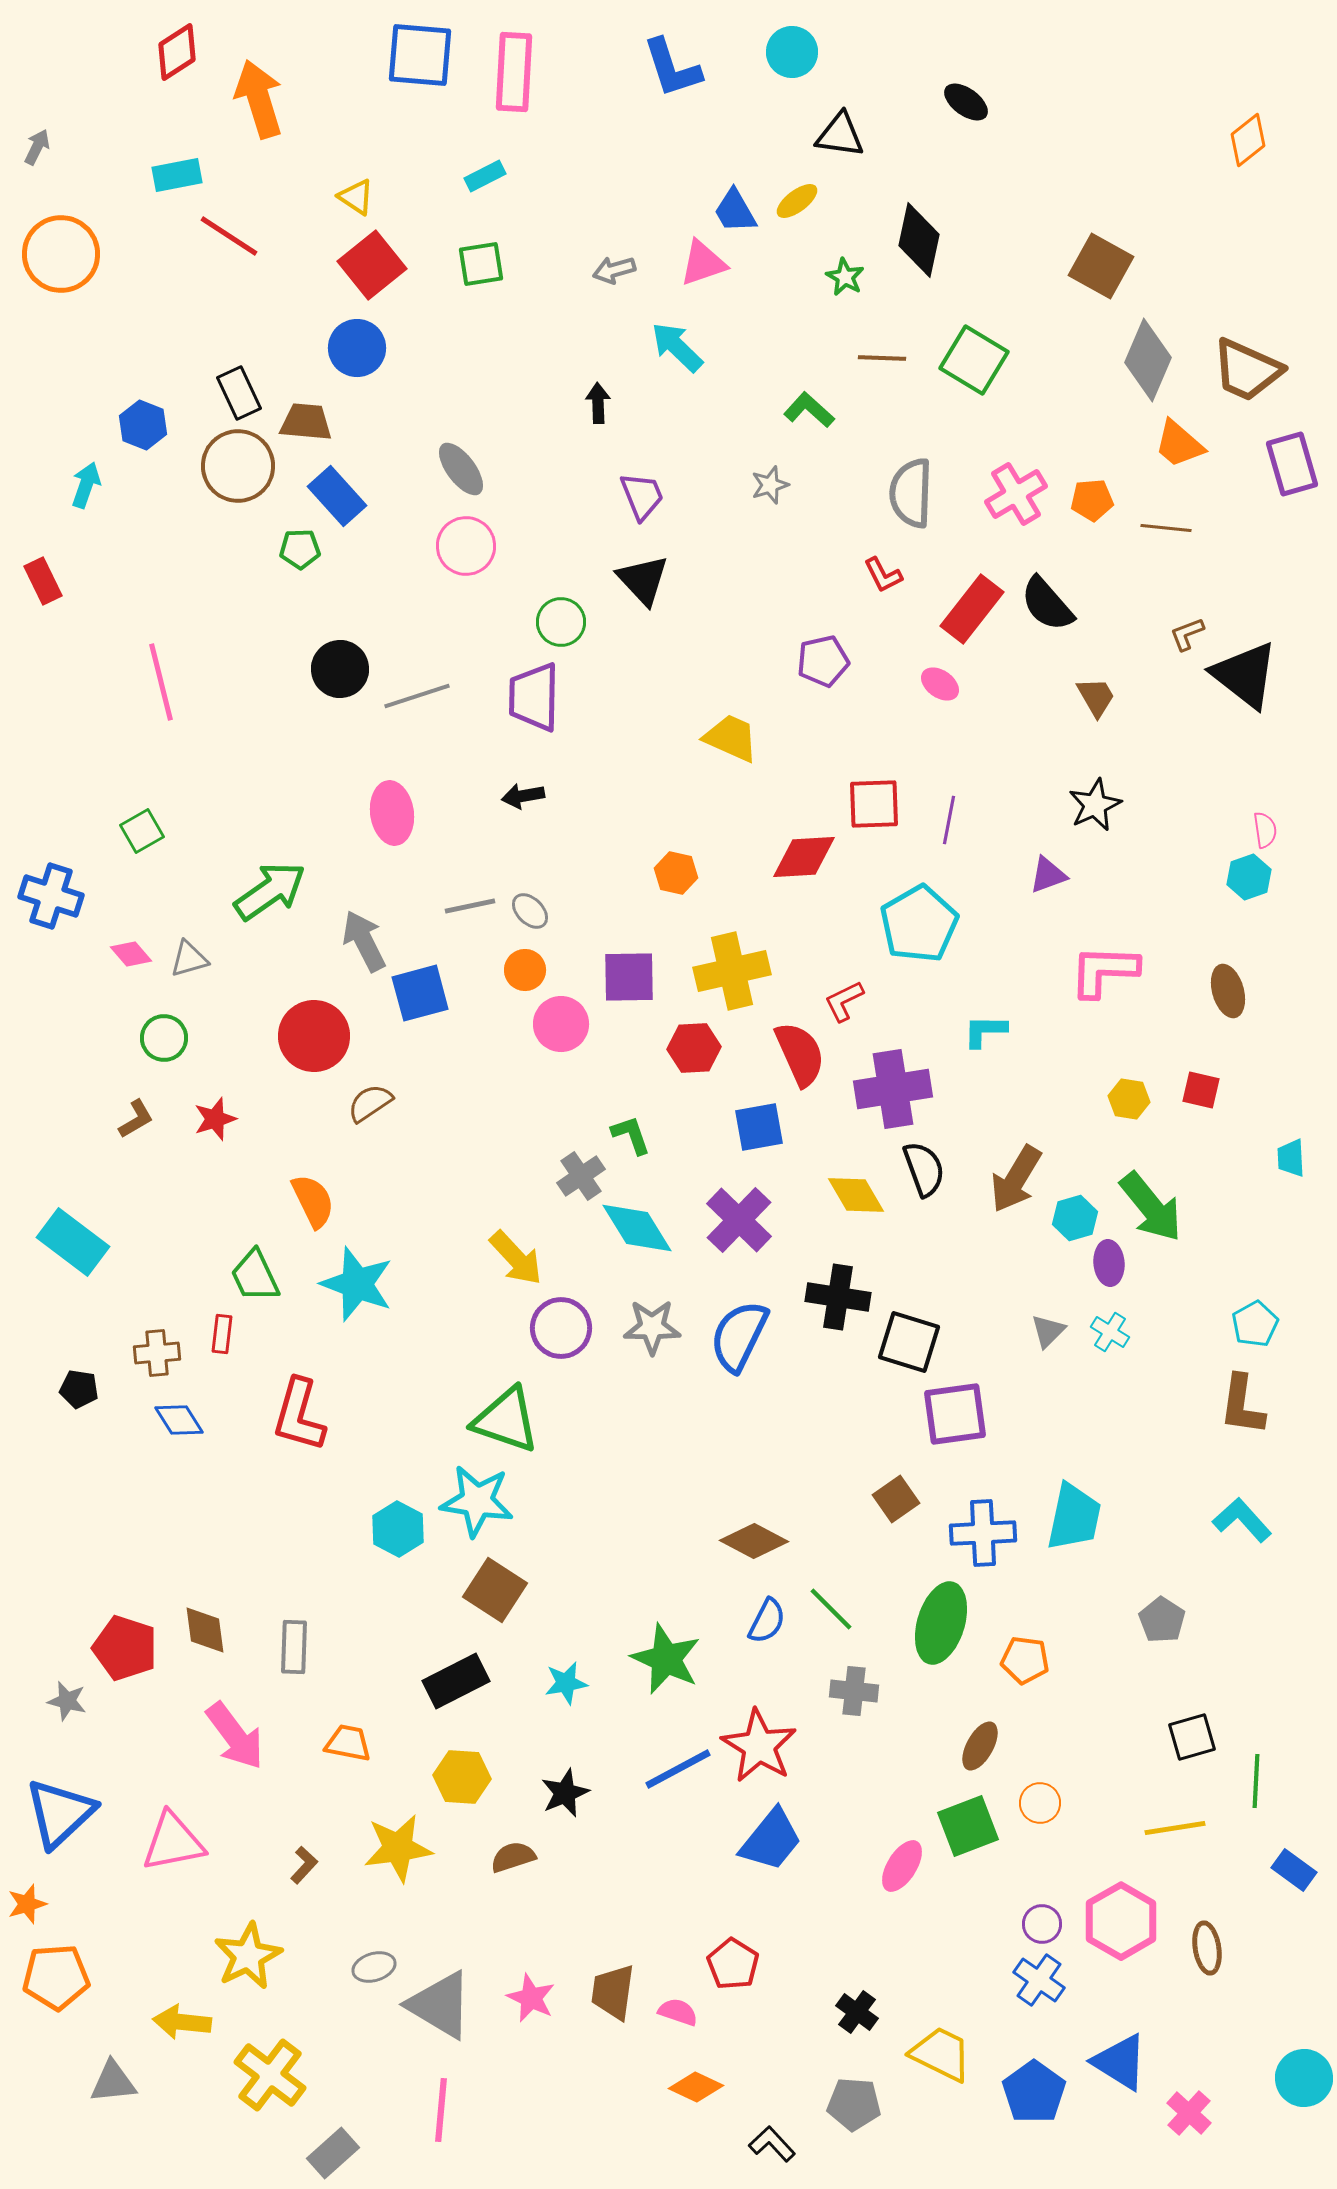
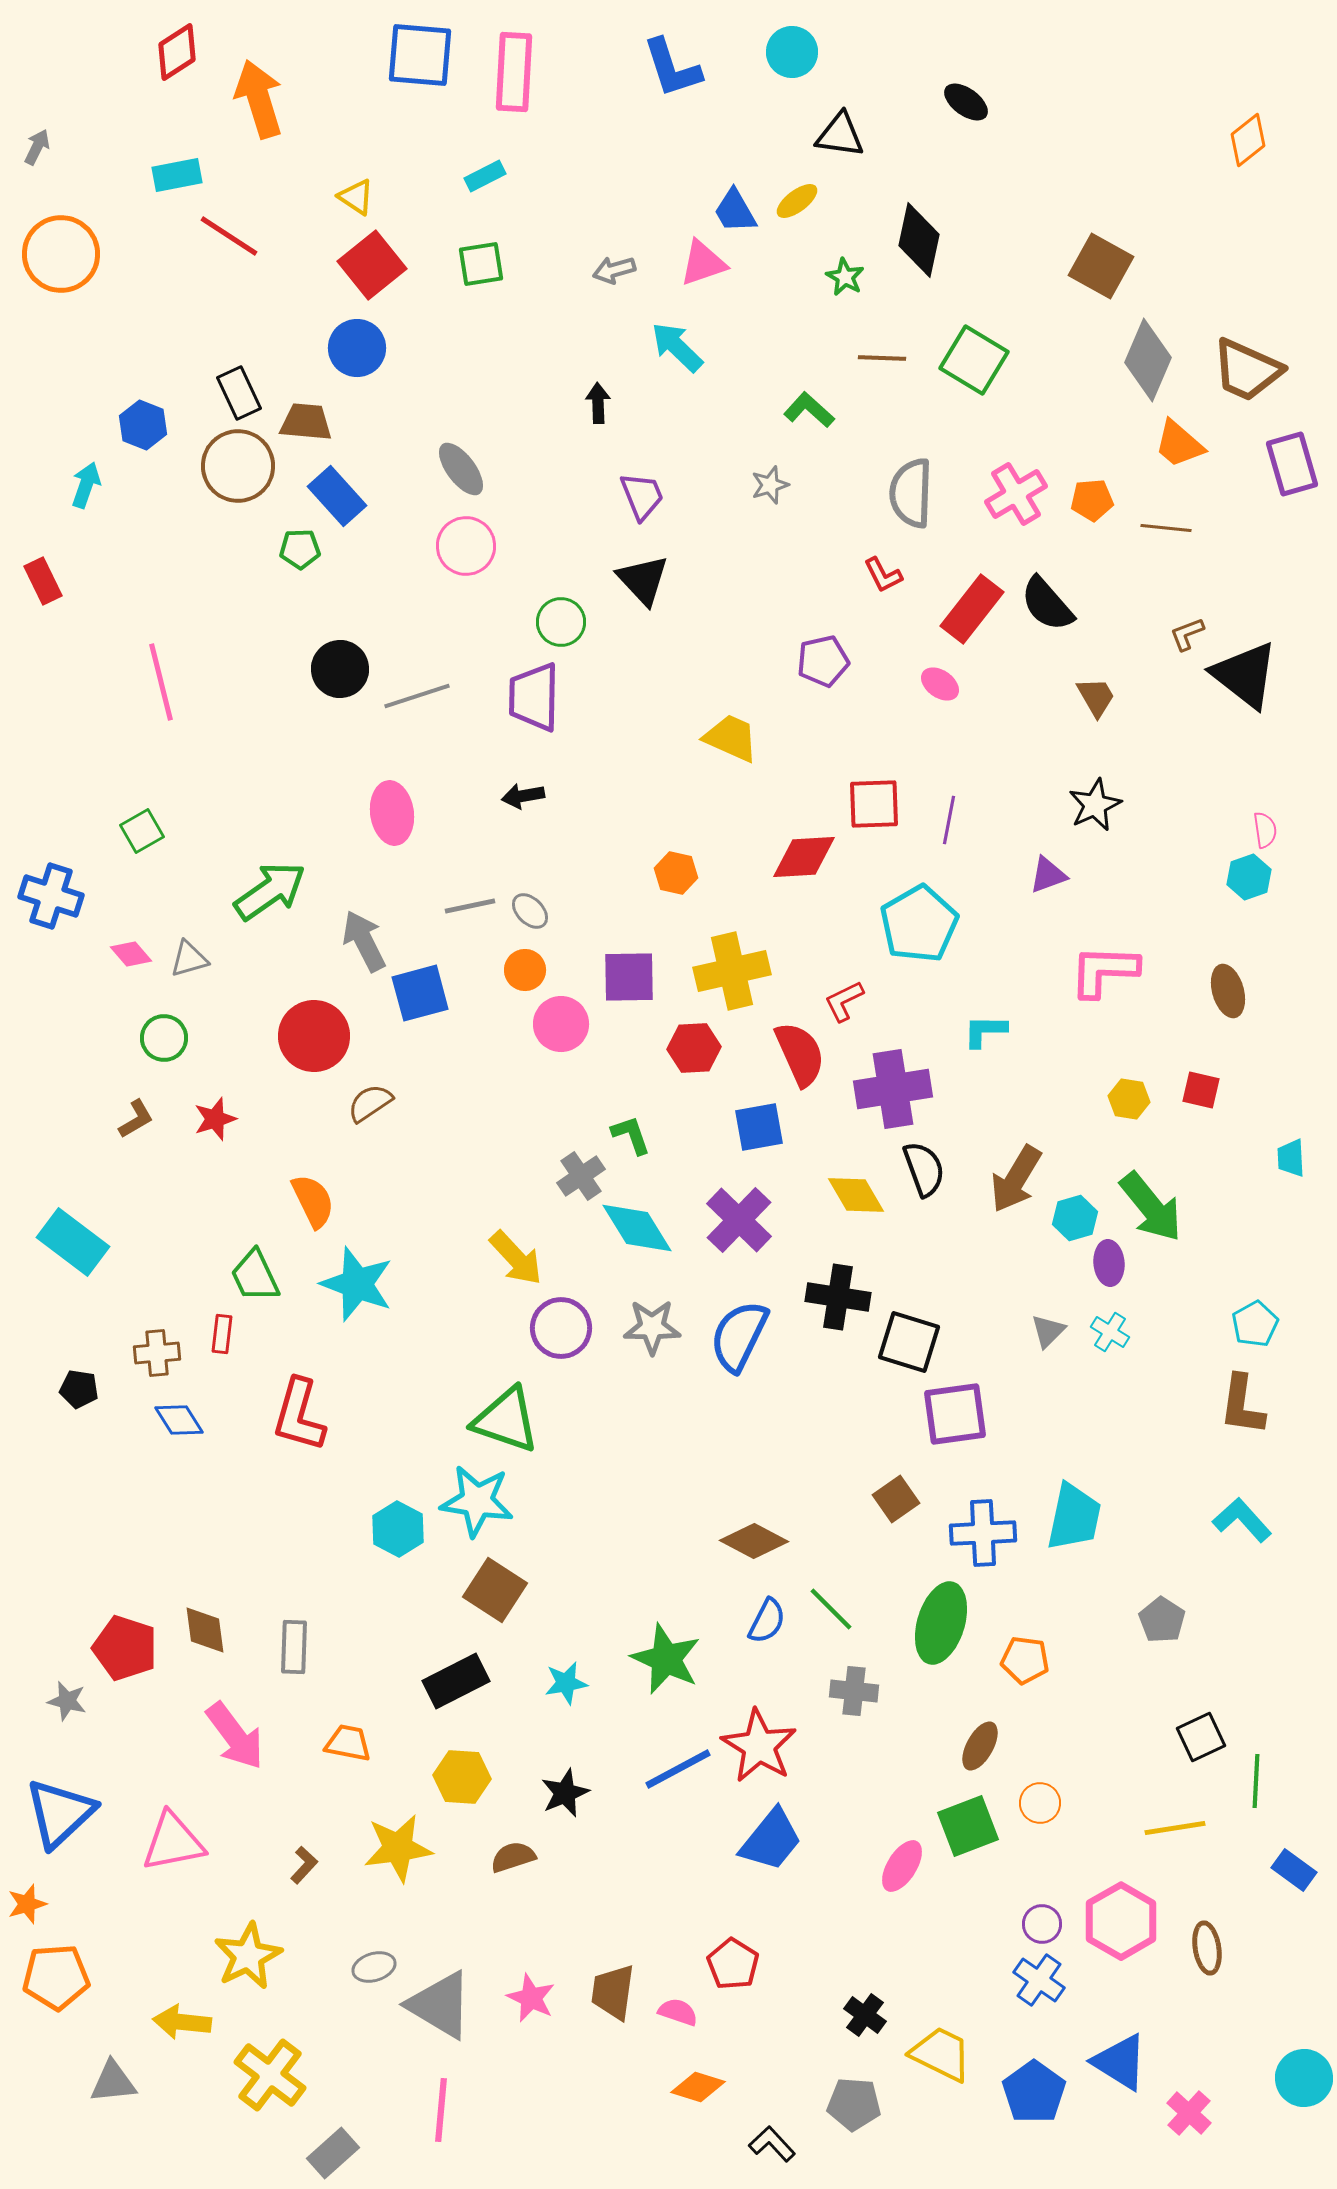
black square at (1192, 1737): moved 9 px right; rotated 9 degrees counterclockwise
black cross at (857, 2012): moved 8 px right, 3 px down
orange diamond at (696, 2087): moved 2 px right; rotated 8 degrees counterclockwise
